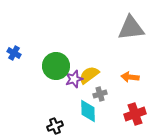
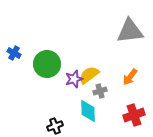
gray triangle: moved 1 px left, 3 px down
green circle: moved 9 px left, 2 px up
orange arrow: rotated 60 degrees counterclockwise
gray cross: moved 3 px up
red cross: moved 1 px left, 1 px down
